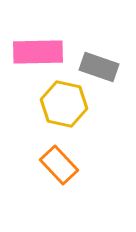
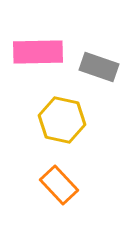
yellow hexagon: moved 2 px left, 16 px down
orange rectangle: moved 20 px down
